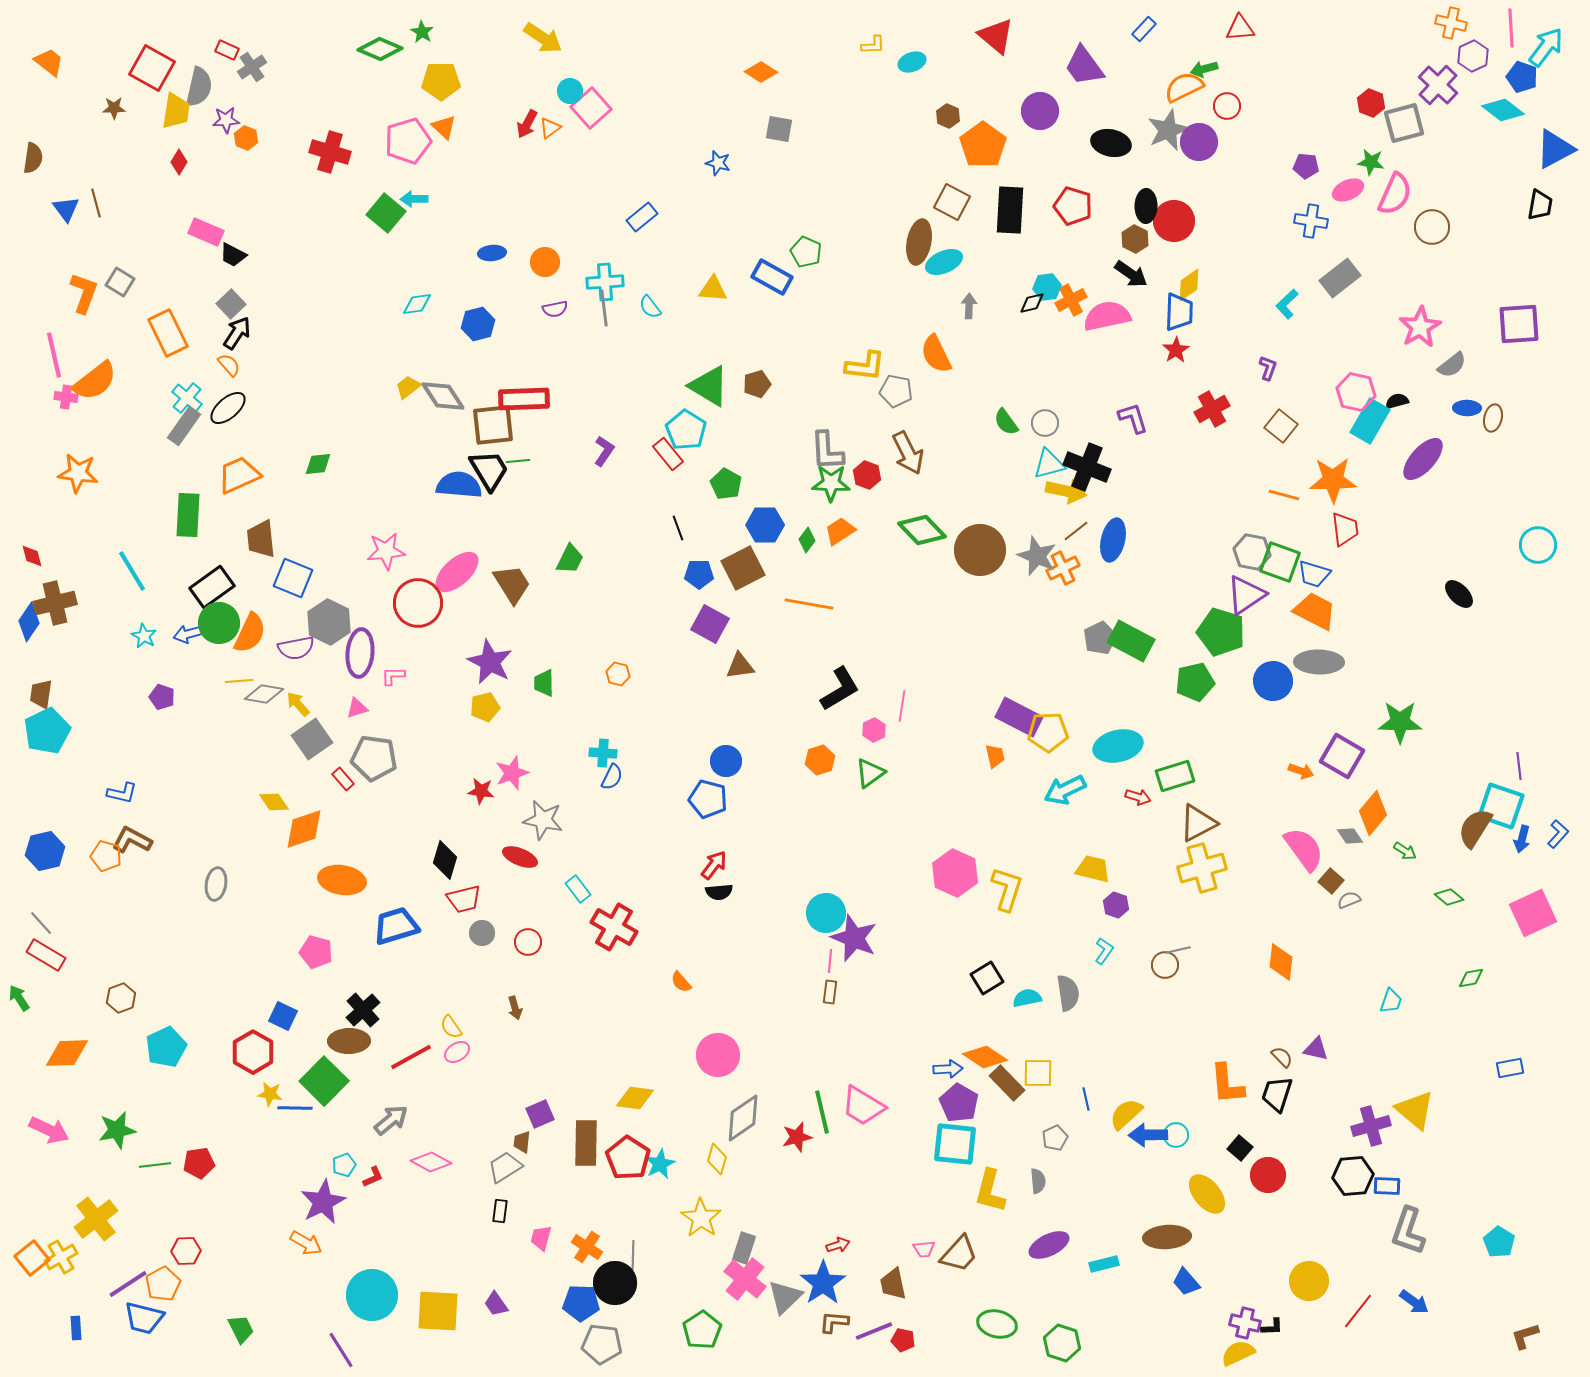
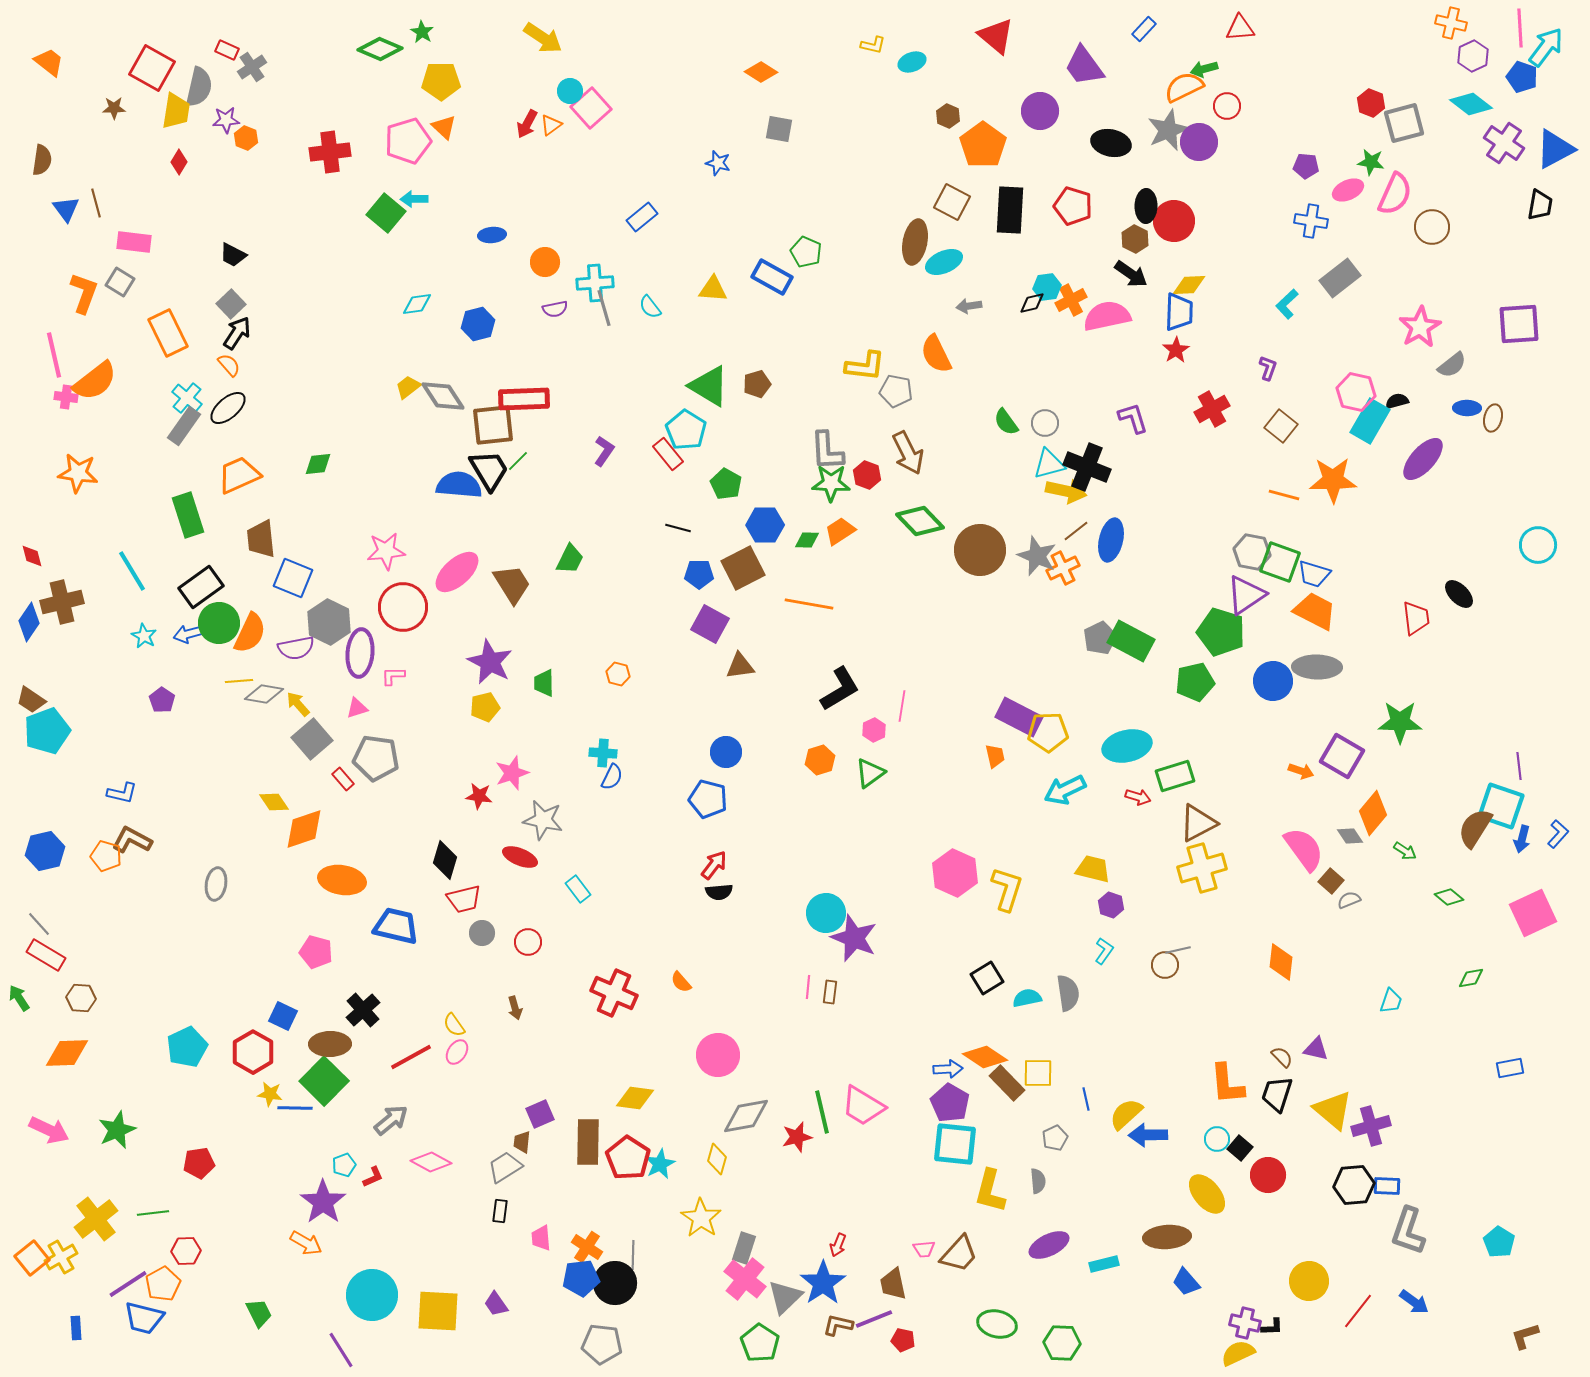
pink line at (1511, 28): moved 9 px right
yellow L-shape at (873, 45): rotated 15 degrees clockwise
purple cross at (1438, 85): moved 66 px right, 58 px down; rotated 9 degrees counterclockwise
cyan diamond at (1503, 110): moved 32 px left, 6 px up
orange triangle at (550, 128): moved 1 px right, 3 px up
red cross at (330, 152): rotated 24 degrees counterclockwise
brown semicircle at (33, 158): moved 9 px right, 2 px down
pink rectangle at (206, 232): moved 72 px left, 10 px down; rotated 16 degrees counterclockwise
brown ellipse at (919, 242): moved 4 px left
blue ellipse at (492, 253): moved 18 px up
cyan cross at (605, 282): moved 10 px left, 1 px down
yellow diamond at (1189, 285): rotated 32 degrees clockwise
gray arrow at (969, 306): rotated 100 degrees counterclockwise
gray line at (604, 308): rotated 9 degrees counterclockwise
green line at (518, 461): rotated 40 degrees counterclockwise
green rectangle at (188, 515): rotated 21 degrees counterclockwise
black line at (678, 528): rotated 55 degrees counterclockwise
red trapezoid at (1345, 529): moved 71 px right, 89 px down
green diamond at (922, 530): moved 2 px left, 9 px up
green diamond at (807, 540): rotated 55 degrees clockwise
blue ellipse at (1113, 540): moved 2 px left
black rectangle at (212, 587): moved 11 px left
brown cross at (55, 603): moved 7 px right, 1 px up
red circle at (418, 603): moved 15 px left, 4 px down
gray ellipse at (1319, 662): moved 2 px left, 5 px down
brown trapezoid at (41, 694): moved 10 px left, 6 px down; rotated 64 degrees counterclockwise
purple pentagon at (162, 697): moved 3 px down; rotated 15 degrees clockwise
cyan pentagon at (47, 731): rotated 6 degrees clockwise
gray square at (312, 739): rotated 6 degrees counterclockwise
cyan ellipse at (1118, 746): moved 9 px right
gray pentagon at (374, 758): moved 2 px right
blue circle at (726, 761): moved 9 px up
red star at (481, 791): moved 2 px left, 5 px down
purple hexagon at (1116, 905): moved 5 px left
gray line at (41, 923): moved 2 px left, 1 px down
blue trapezoid at (396, 926): rotated 30 degrees clockwise
red cross at (614, 927): moved 66 px down; rotated 6 degrees counterclockwise
pink line at (830, 961): moved 22 px left, 26 px down
brown hexagon at (121, 998): moved 40 px left; rotated 24 degrees clockwise
yellow semicircle at (451, 1027): moved 3 px right, 2 px up
brown ellipse at (349, 1041): moved 19 px left, 3 px down
cyan pentagon at (166, 1047): moved 21 px right
pink ellipse at (457, 1052): rotated 25 degrees counterclockwise
purple pentagon at (959, 1103): moved 9 px left
yellow triangle at (1415, 1110): moved 82 px left
gray diamond at (743, 1118): moved 3 px right, 2 px up; rotated 24 degrees clockwise
green star at (117, 1130): rotated 12 degrees counterclockwise
cyan circle at (1176, 1135): moved 41 px right, 4 px down
brown rectangle at (586, 1143): moved 2 px right, 1 px up
green line at (155, 1165): moved 2 px left, 48 px down
black hexagon at (1353, 1176): moved 1 px right, 9 px down
purple star at (323, 1202): rotated 9 degrees counterclockwise
pink trapezoid at (541, 1238): rotated 20 degrees counterclockwise
red arrow at (838, 1245): rotated 130 degrees clockwise
blue pentagon at (581, 1303): moved 25 px up; rotated 9 degrees counterclockwise
brown L-shape at (834, 1322): moved 4 px right, 3 px down; rotated 8 degrees clockwise
green trapezoid at (241, 1329): moved 18 px right, 16 px up
green pentagon at (702, 1330): moved 58 px right, 13 px down; rotated 6 degrees counterclockwise
purple line at (874, 1331): moved 12 px up
green hexagon at (1062, 1343): rotated 15 degrees counterclockwise
